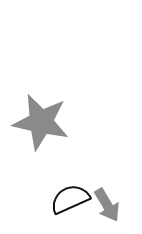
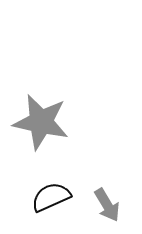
black semicircle: moved 19 px left, 2 px up
